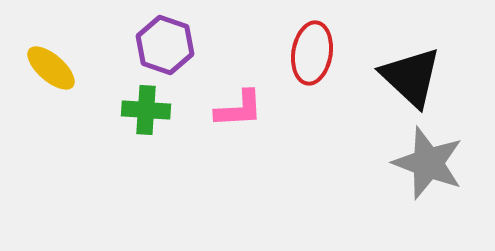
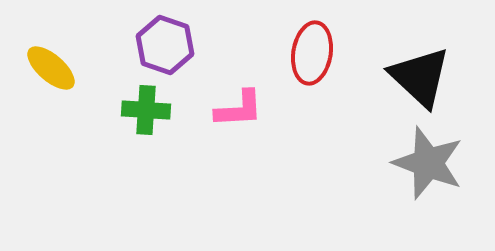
black triangle: moved 9 px right
